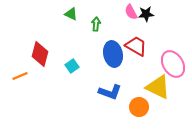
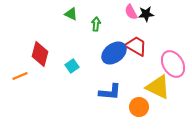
blue ellipse: moved 1 px right, 1 px up; rotated 65 degrees clockwise
blue L-shape: rotated 15 degrees counterclockwise
